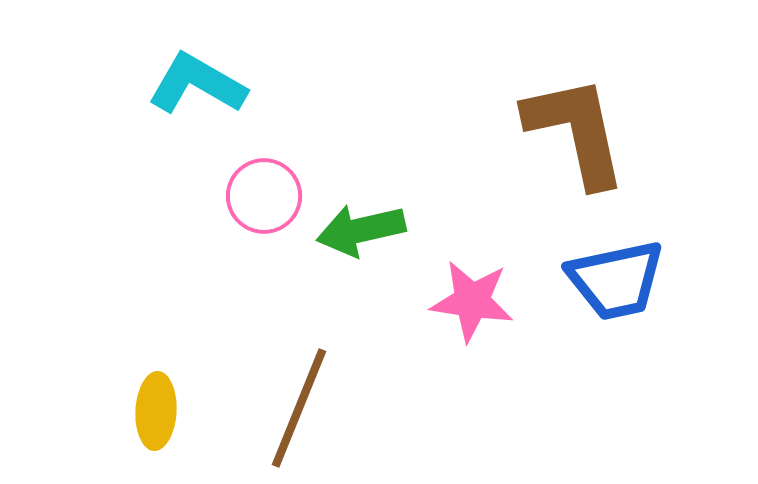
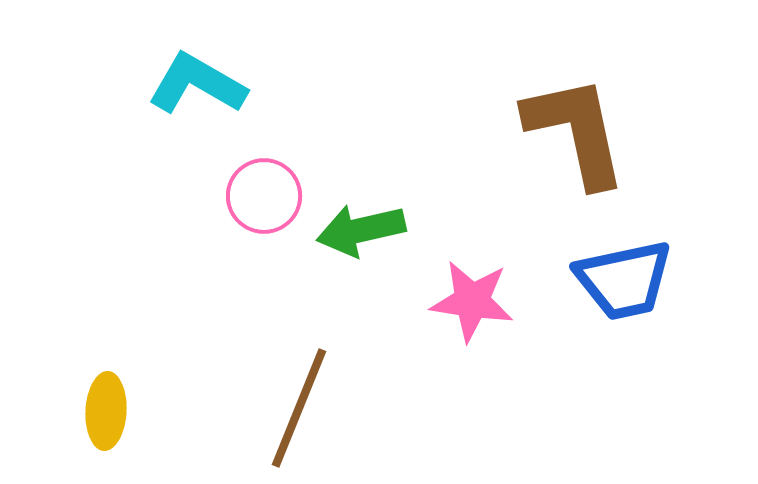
blue trapezoid: moved 8 px right
yellow ellipse: moved 50 px left
